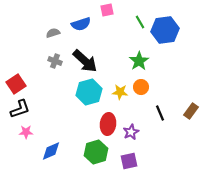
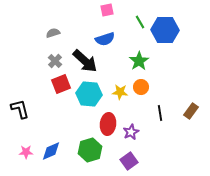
blue semicircle: moved 24 px right, 15 px down
blue hexagon: rotated 8 degrees clockwise
gray cross: rotated 24 degrees clockwise
red square: moved 45 px right; rotated 12 degrees clockwise
cyan hexagon: moved 2 px down; rotated 20 degrees clockwise
black L-shape: rotated 85 degrees counterclockwise
black line: rotated 14 degrees clockwise
pink star: moved 20 px down
green hexagon: moved 6 px left, 2 px up
purple square: rotated 24 degrees counterclockwise
